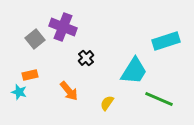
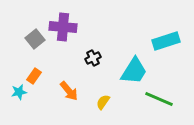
purple cross: rotated 16 degrees counterclockwise
black cross: moved 7 px right; rotated 14 degrees clockwise
orange rectangle: moved 4 px right, 1 px down; rotated 42 degrees counterclockwise
cyan star: rotated 28 degrees counterclockwise
yellow semicircle: moved 4 px left, 1 px up
